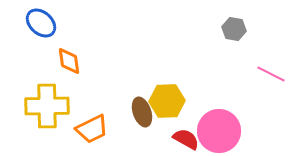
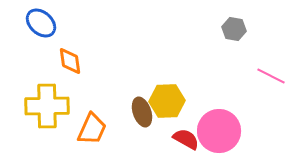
orange diamond: moved 1 px right
pink line: moved 2 px down
orange trapezoid: rotated 40 degrees counterclockwise
